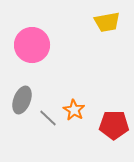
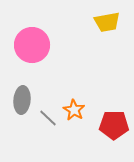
gray ellipse: rotated 16 degrees counterclockwise
